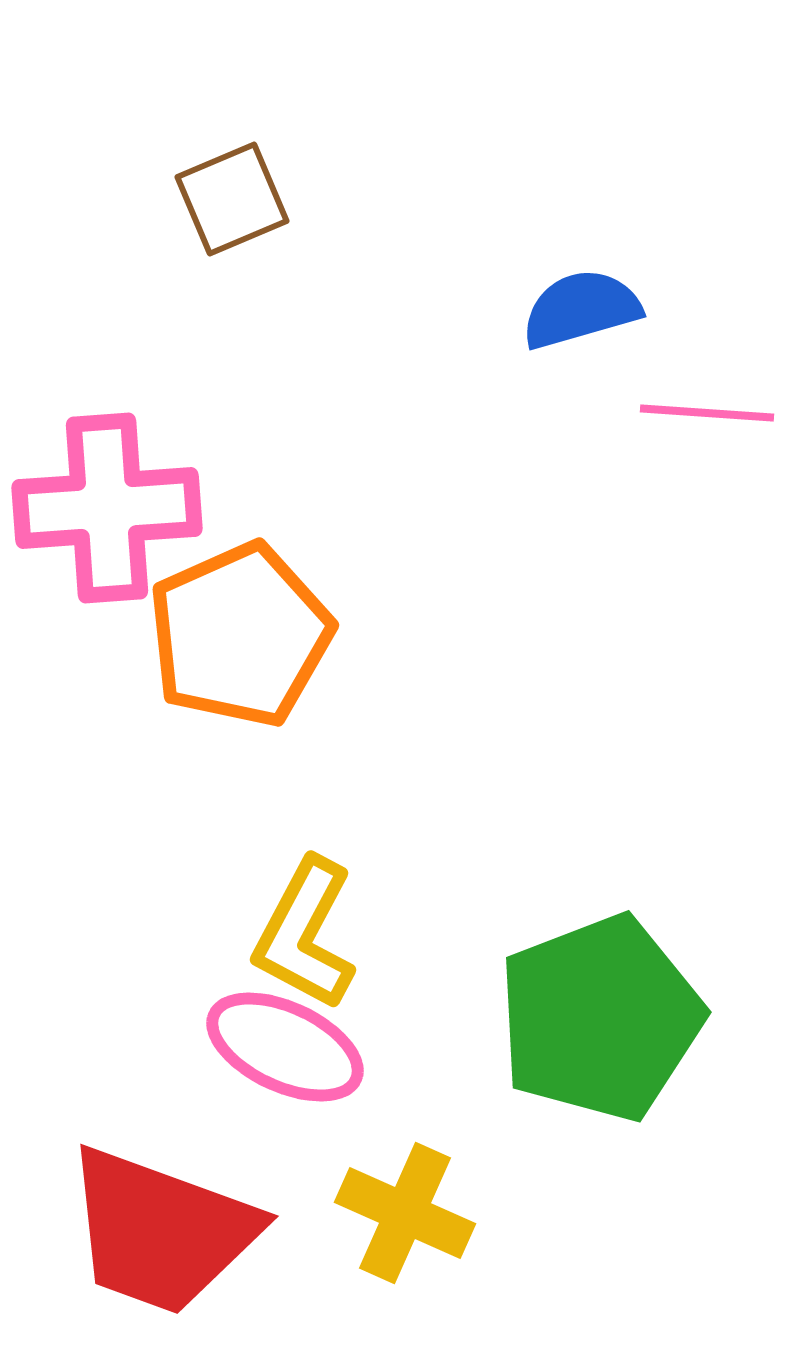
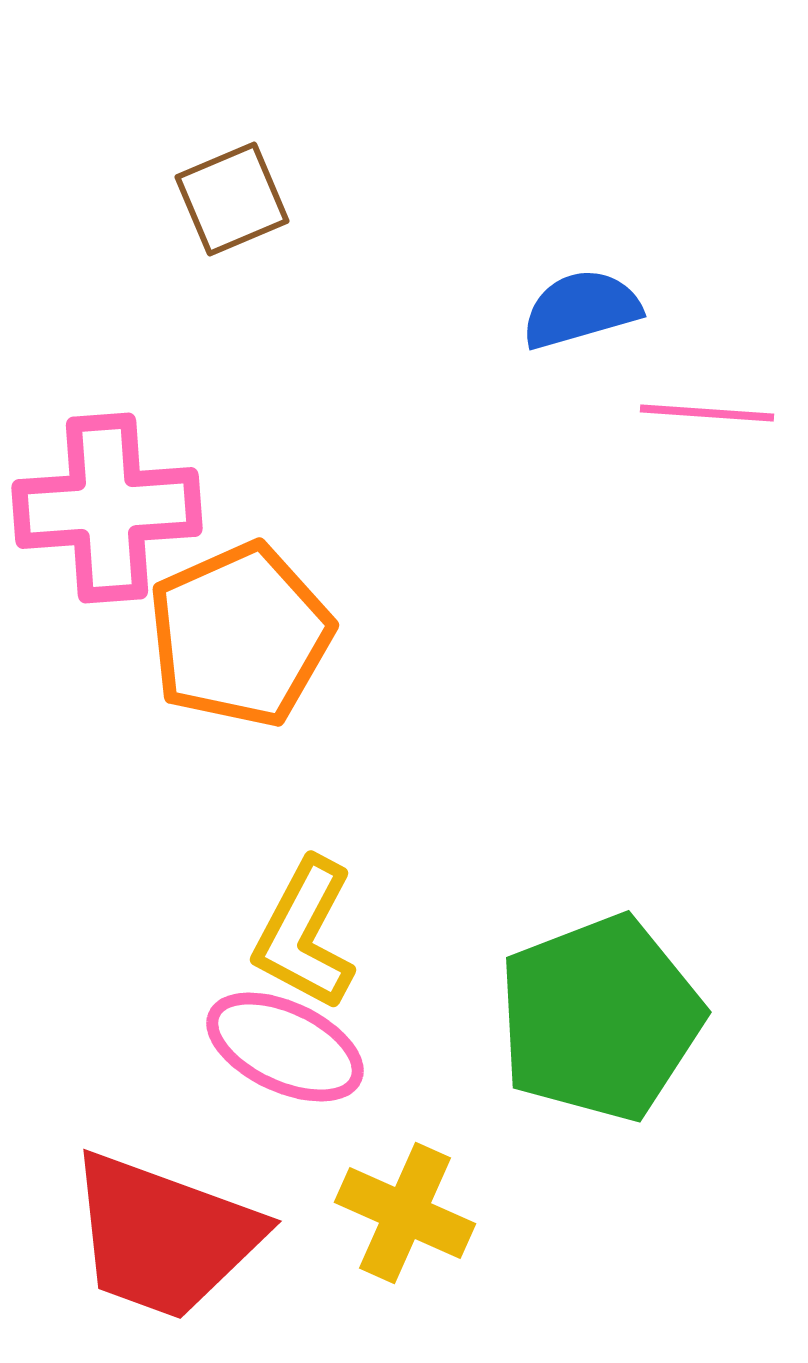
red trapezoid: moved 3 px right, 5 px down
